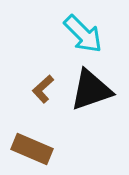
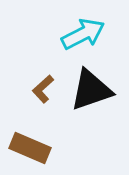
cyan arrow: rotated 72 degrees counterclockwise
brown rectangle: moved 2 px left, 1 px up
